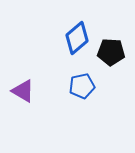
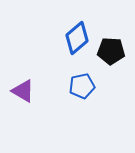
black pentagon: moved 1 px up
